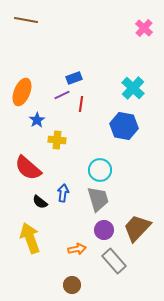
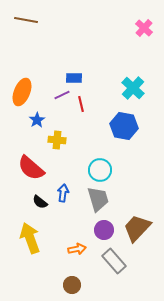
blue rectangle: rotated 21 degrees clockwise
red line: rotated 21 degrees counterclockwise
red semicircle: moved 3 px right
